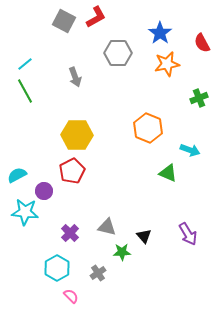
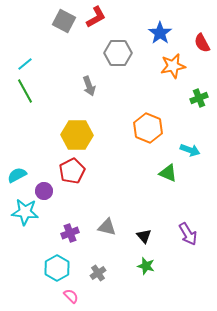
orange star: moved 6 px right, 2 px down
gray arrow: moved 14 px right, 9 px down
purple cross: rotated 24 degrees clockwise
green star: moved 24 px right, 14 px down; rotated 18 degrees clockwise
